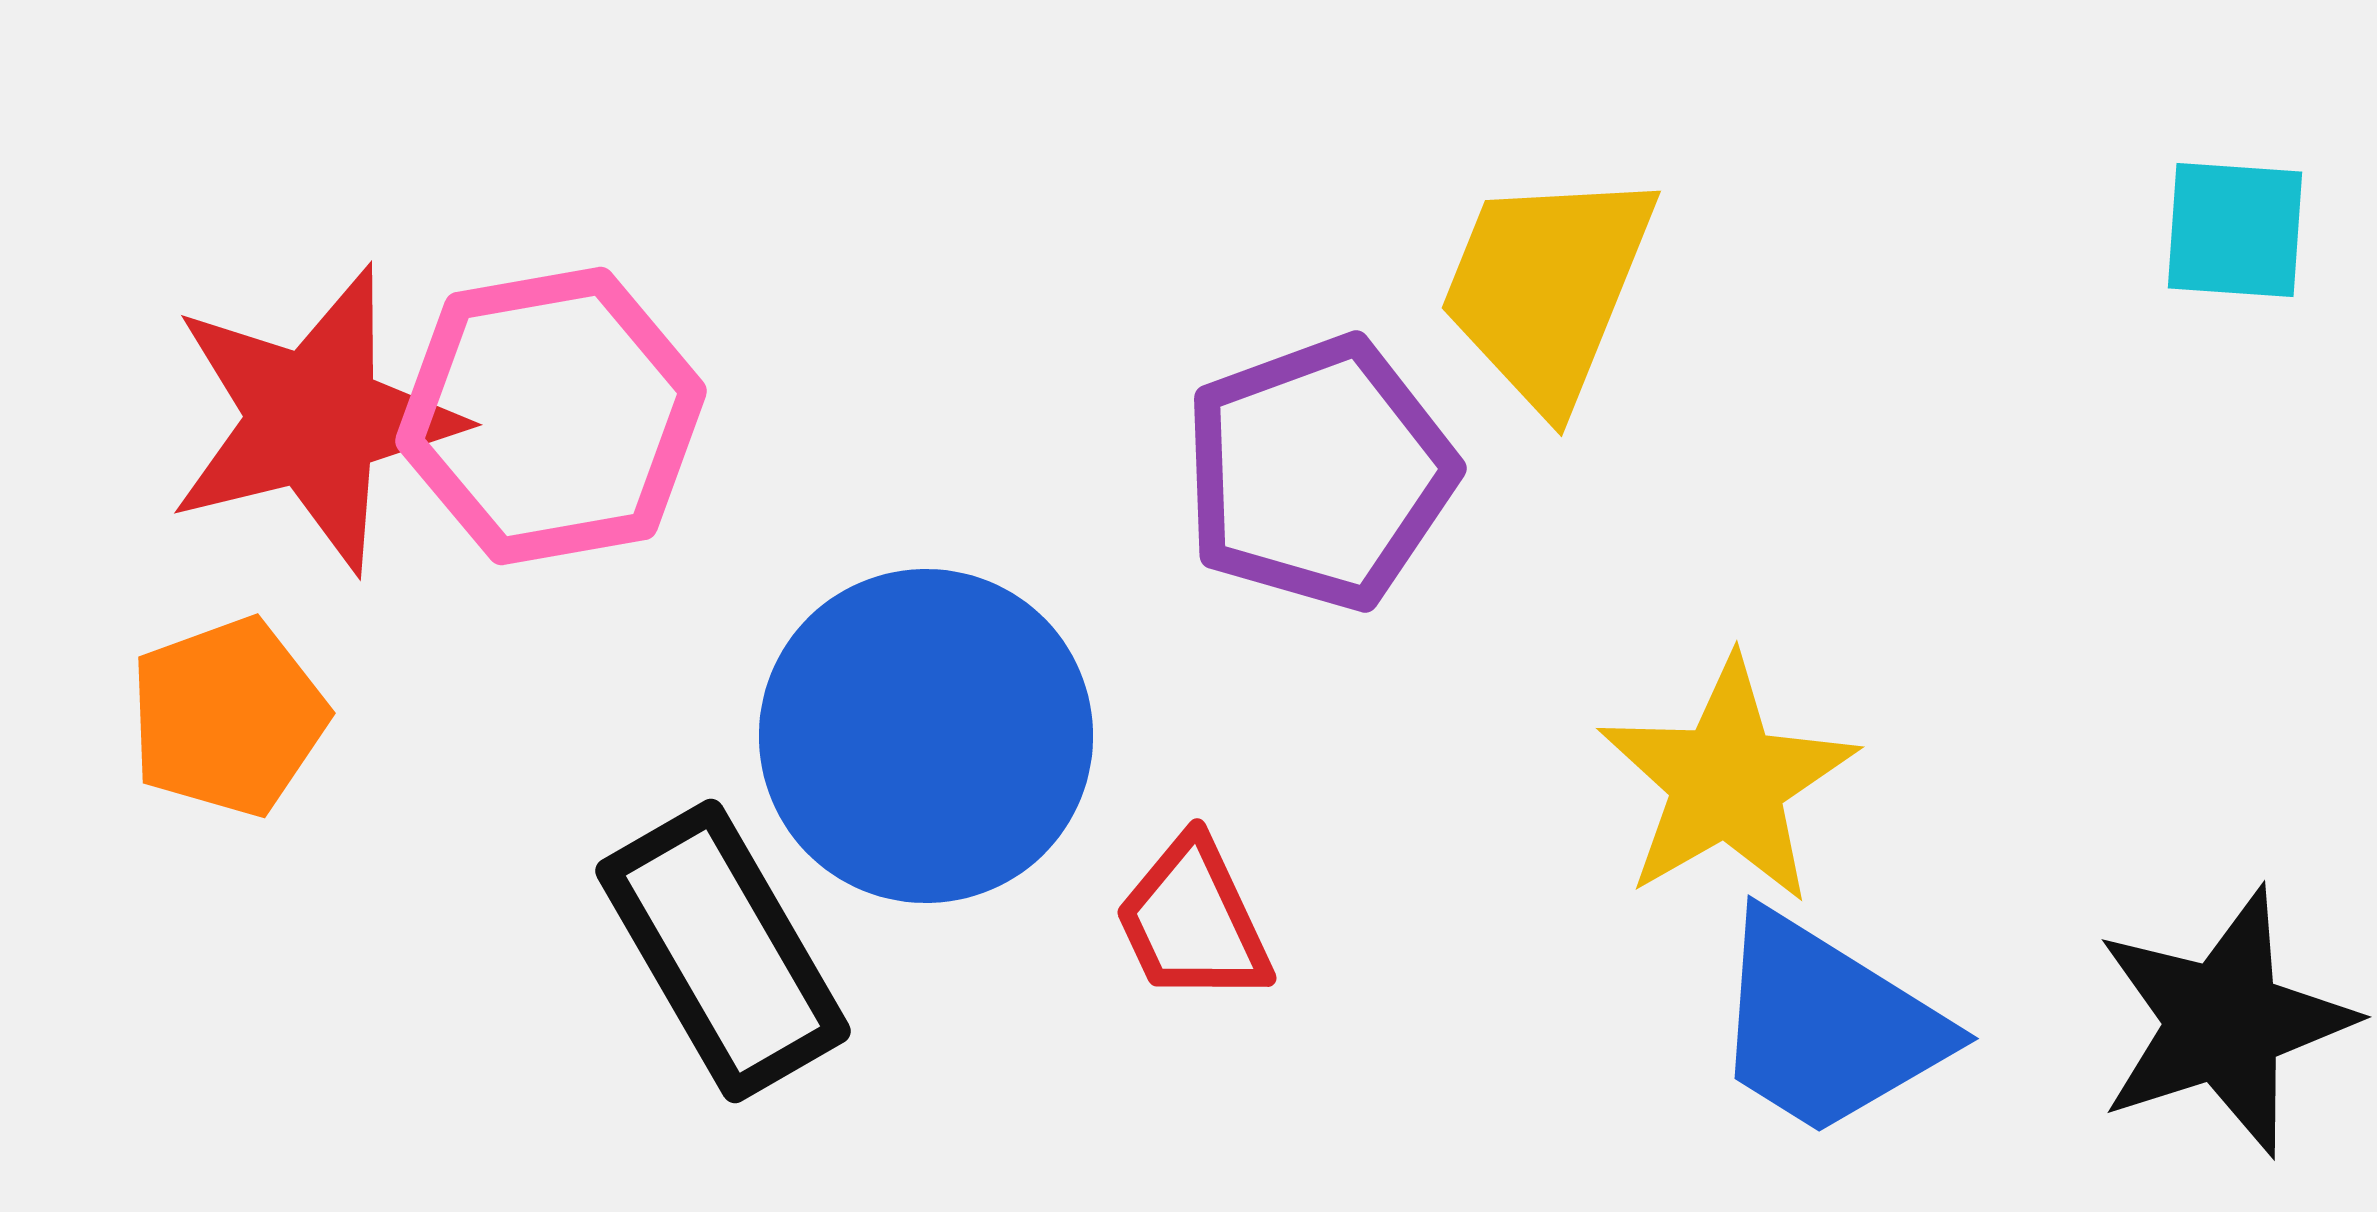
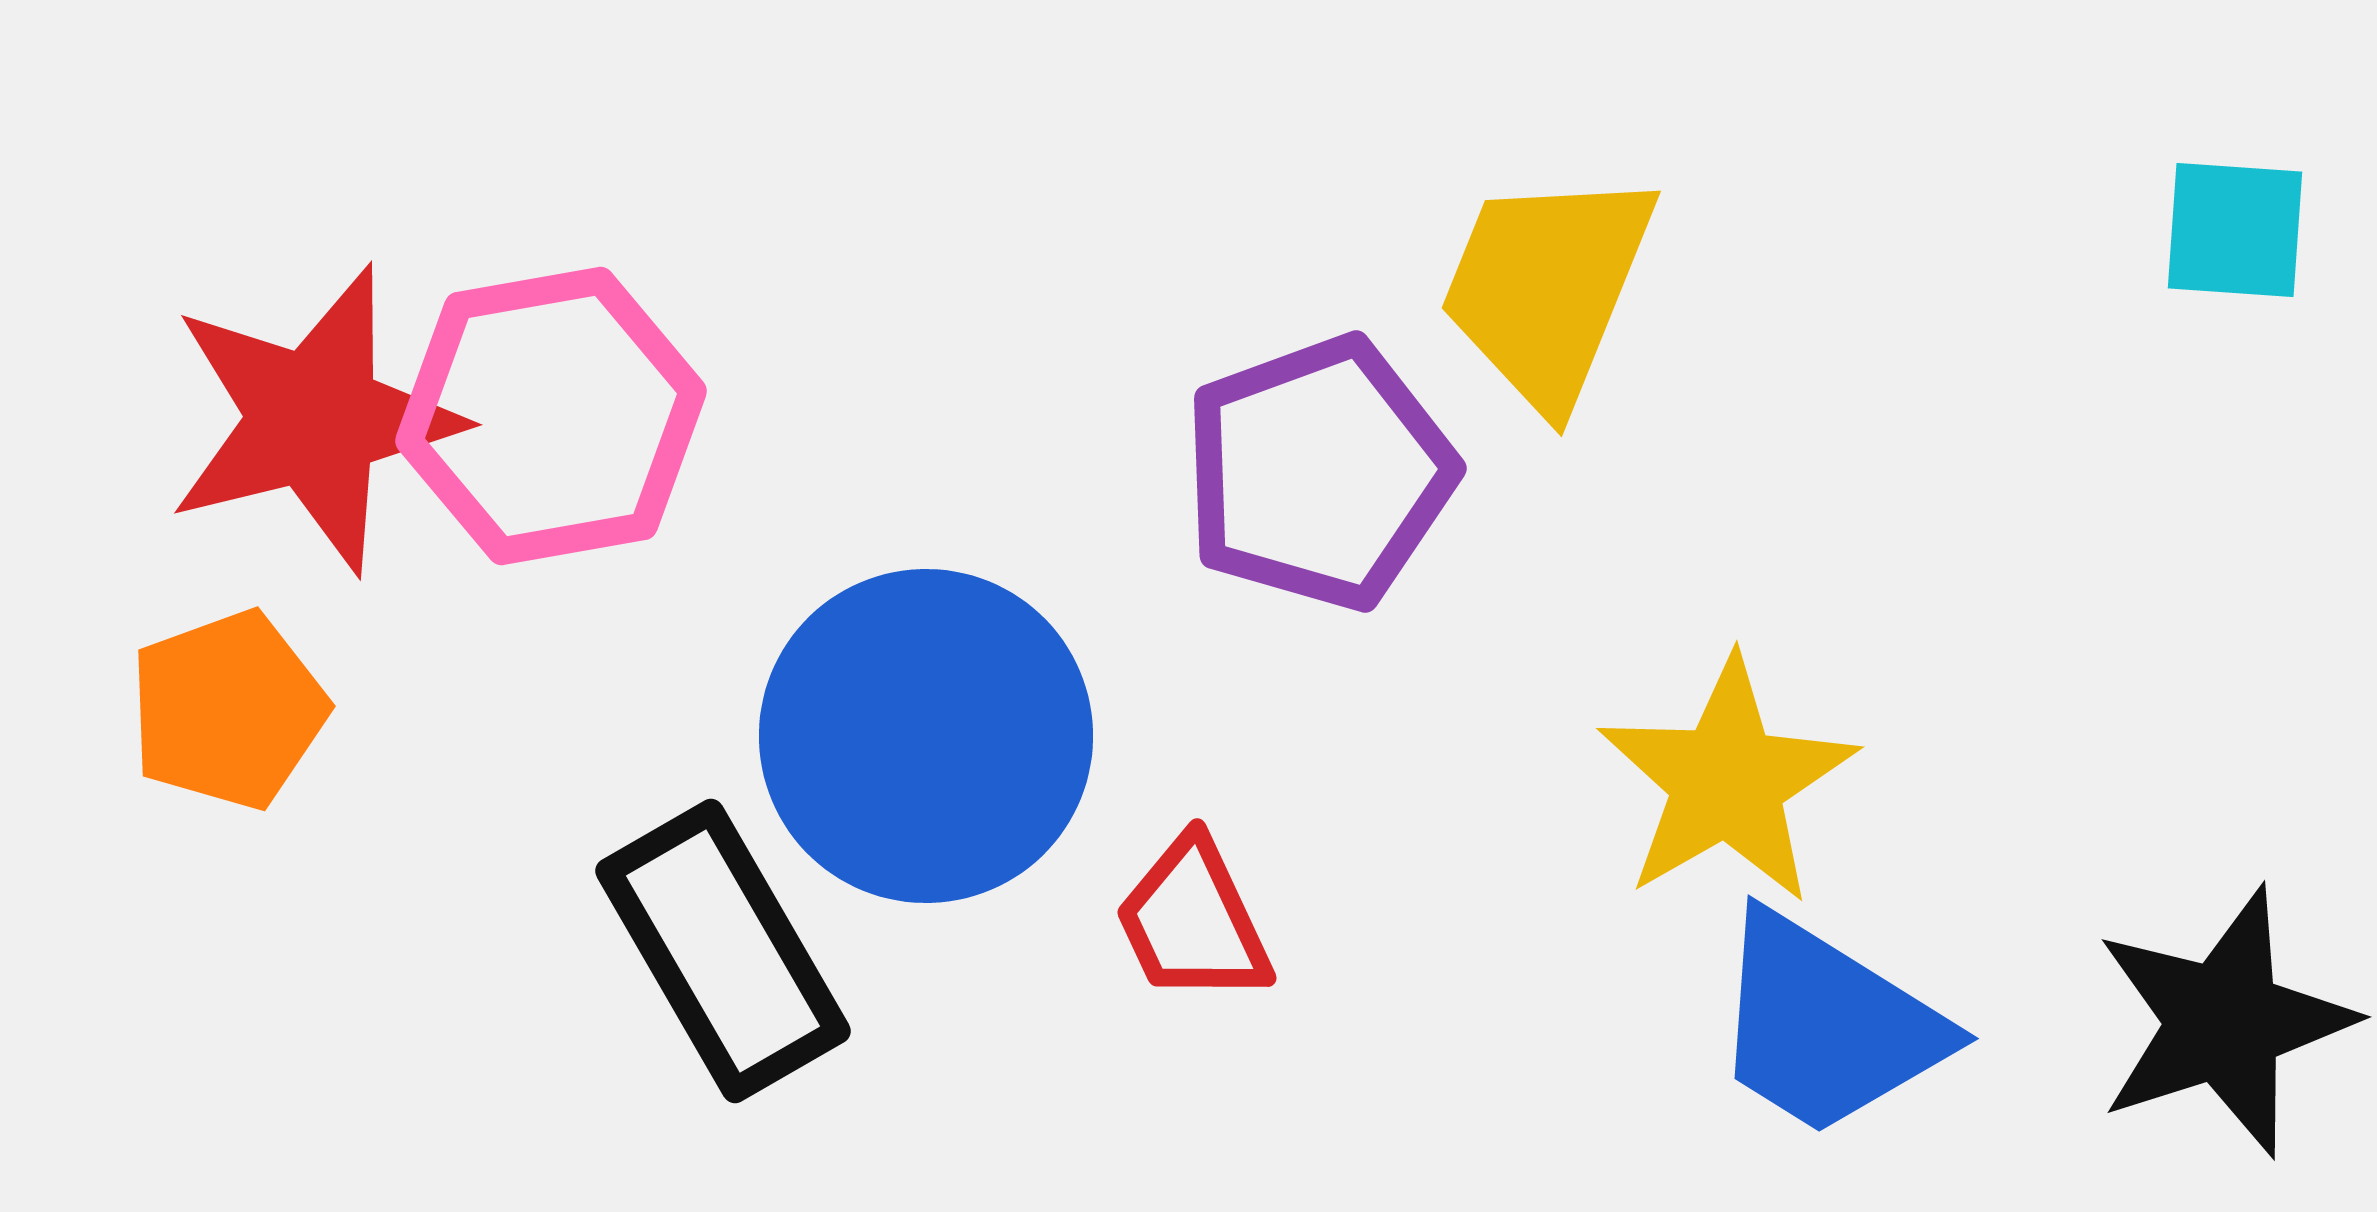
orange pentagon: moved 7 px up
